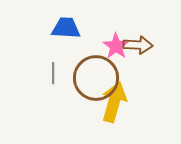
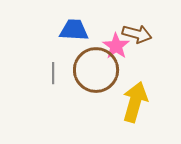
blue trapezoid: moved 8 px right, 2 px down
brown arrow: moved 1 px left, 11 px up; rotated 12 degrees clockwise
brown circle: moved 8 px up
yellow arrow: moved 21 px right
